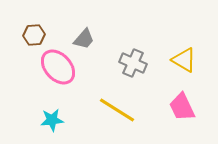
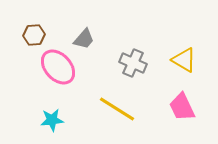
yellow line: moved 1 px up
